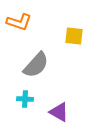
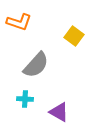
yellow square: rotated 30 degrees clockwise
